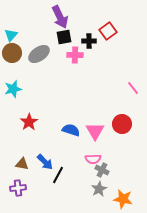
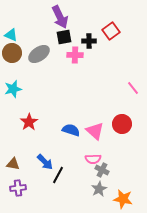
red square: moved 3 px right
cyan triangle: rotated 48 degrees counterclockwise
pink triangle: rotated 18 degrees counterclockwise
brown triangle: moved 9 px left
